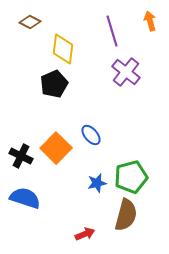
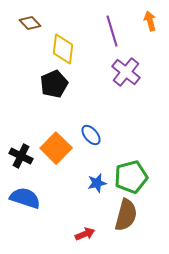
brown diamond: moved 1 px down; rotated 20 degrees clockwise
